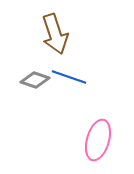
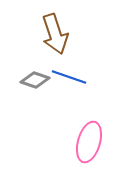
pink ellipse: moved 9 px left, 2 px down
